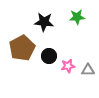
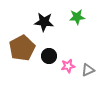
gray triangle: rotated 24 degrees counterclockwise
